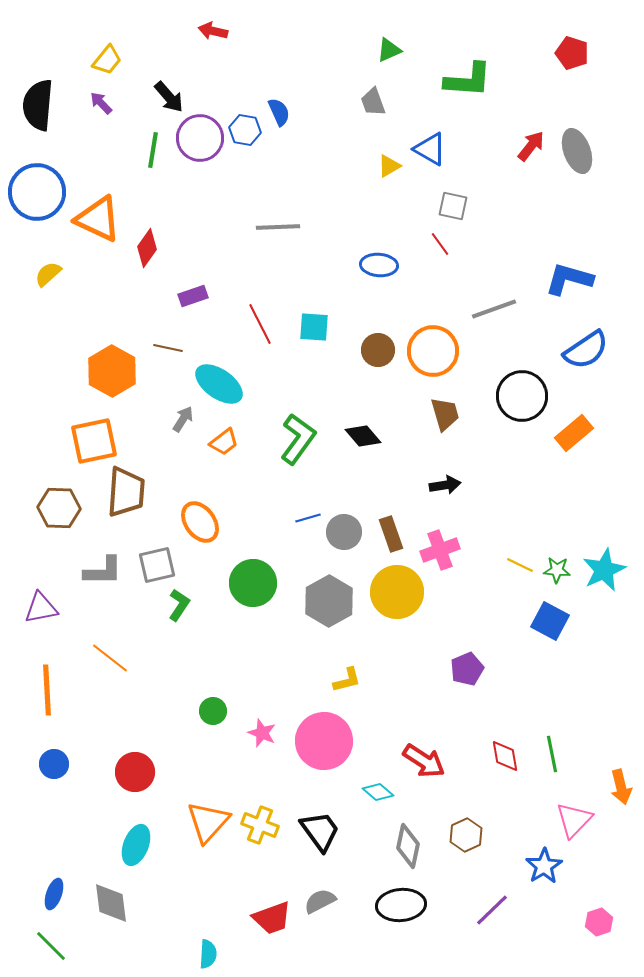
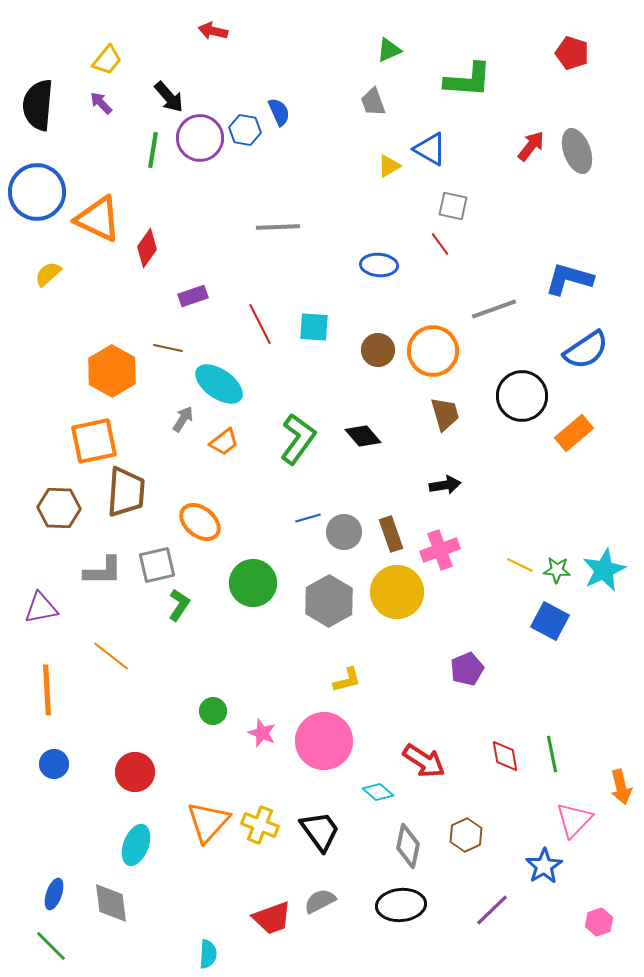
orange ellipse at (200, 522): rotated 15 degrees counterclockwise
orange line at (110, 658): moved 1 px right, 2 px up
